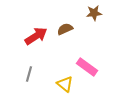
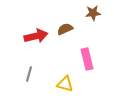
brown star: moved 1 px left
red arrow: rotated 20 degrees clockwise
pink rectangle: moved 8 px up; rotated 40 degrees clockwise
yellow triangle: rotated 24 degrees counterclockwise
